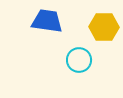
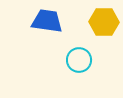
yellow hexagon: moved 5 px up
